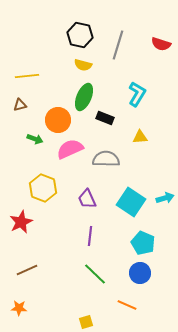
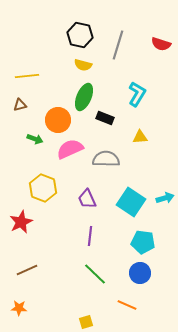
cyan pentagon: moved 1 px up; rotated 15 degrees counterclockwise
